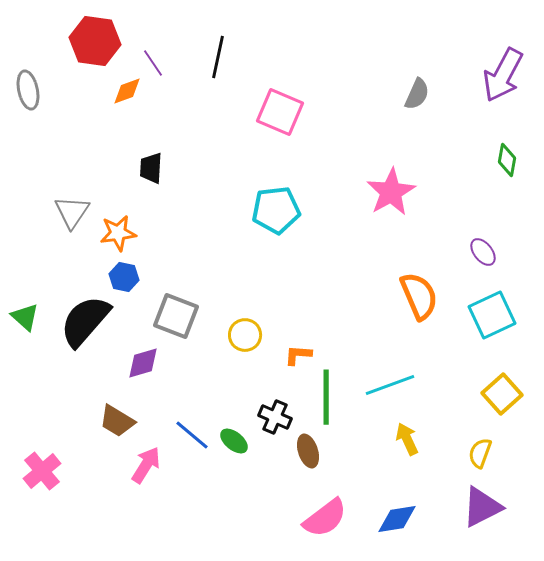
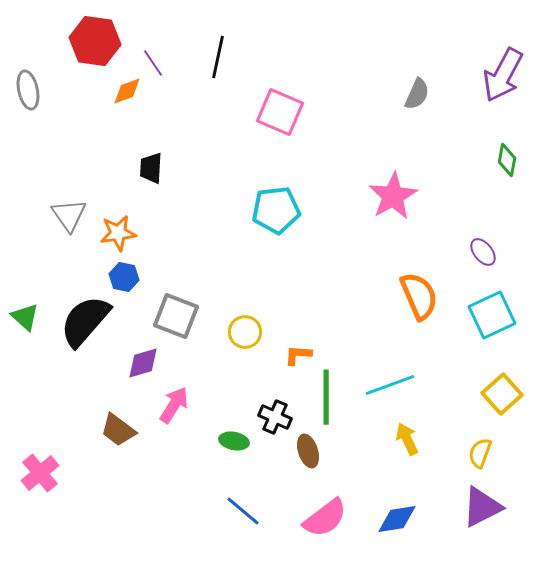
pink star: moved 2 px right, 4 px down
gray triangle: moved 3 px left, 3 px down; rotated 9 degrees counterclockwise
yellow circle: moved 3 px up
brown trapezoid: moved 1 px right, 9 px down; rotated 6 degrees clockwise
blue line: moved 51 px right, 76 px down
green ellipse: rotated 28 degrees counterclockwise
pink arrow: moved 28 px right, 60 px up
pink cross: moved 2 px left, 2 px down
